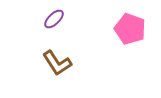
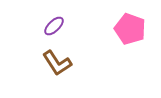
purple ellipse: moved 7 px down
